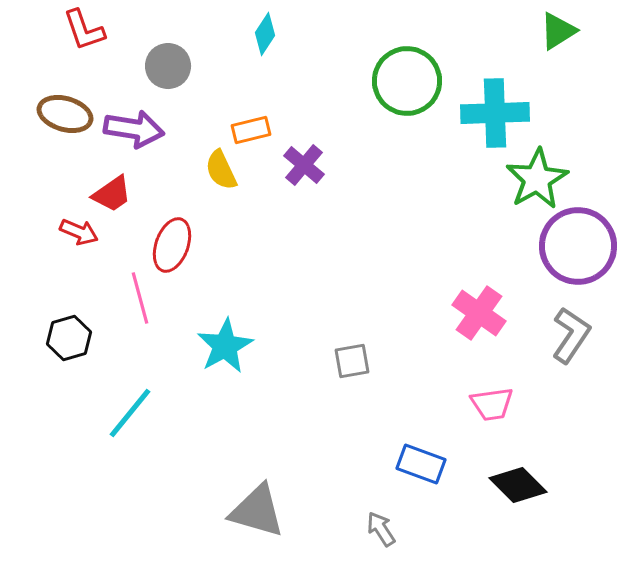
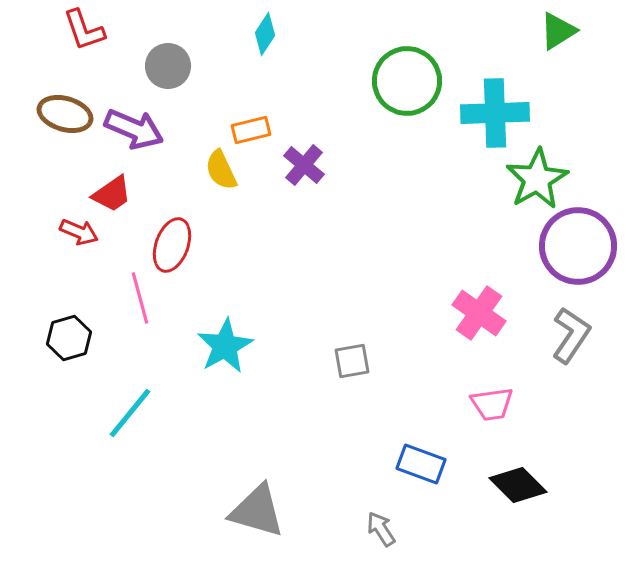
purple arrow: rotated 14 degrees clockwise
